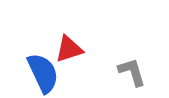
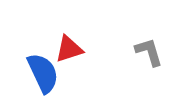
gray L-shape: moved 17 px right, 20 px up
